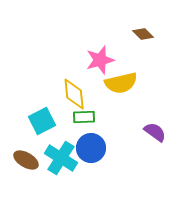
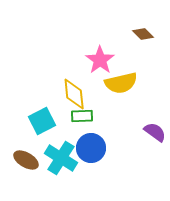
pink star: rotated 20 degrees counterclockwise
green rectangle: moved 2 px left, 1 px up
